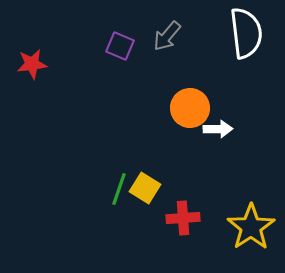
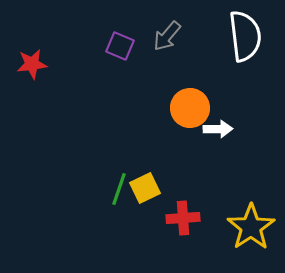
white semicircle: moved 1 px left, 3 px down
yellow square: rotated 32 degrees clockwise
